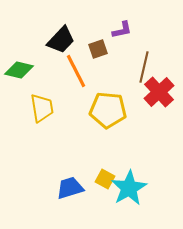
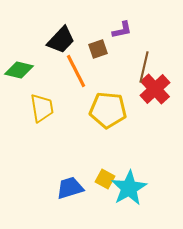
red cross: moved 4 px left, 3 px up
